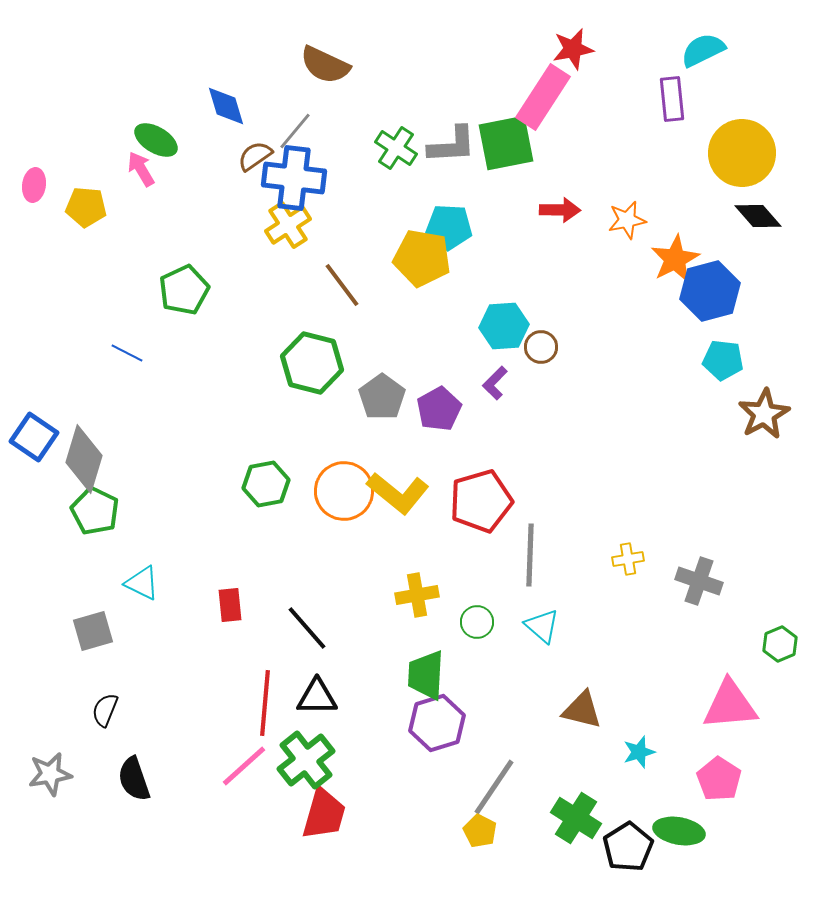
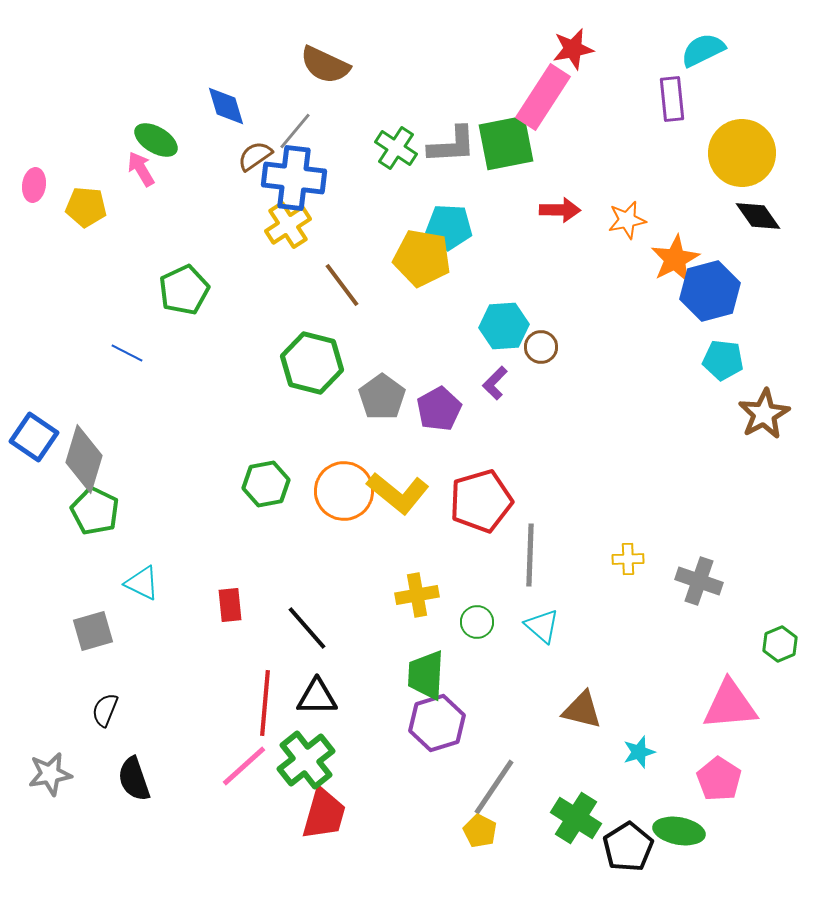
black diamond at (758, 216): rotated 6 degrees clockwise
yellow cross at (628, 559): rotated 8 degrees clockwise
